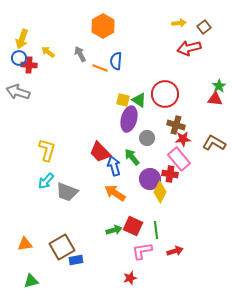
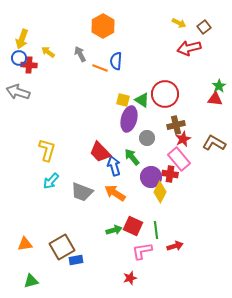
yellow arrow at (179, 23): rotated 32 degrees clockwise
green triangle at (139, 100): moved 3 px right
brown cross at (176, 125): rotated 30 degrees counterclockwise
red star at (183, 139): rotated 21 degrees counterclockwise
purple circle at (150, 179): moved 1 px right, 2 px up
cyan arrow at (46, 181): moved 5 px right
gray trapezoid at (67, 192): moved 15 px right
red arrow at (175, 251): moved 5 px up
